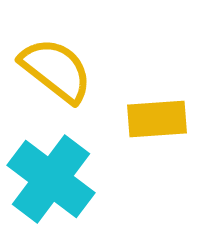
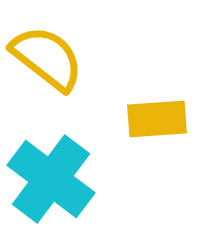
yellow semicircle: moved 9 px left, 12 px up
